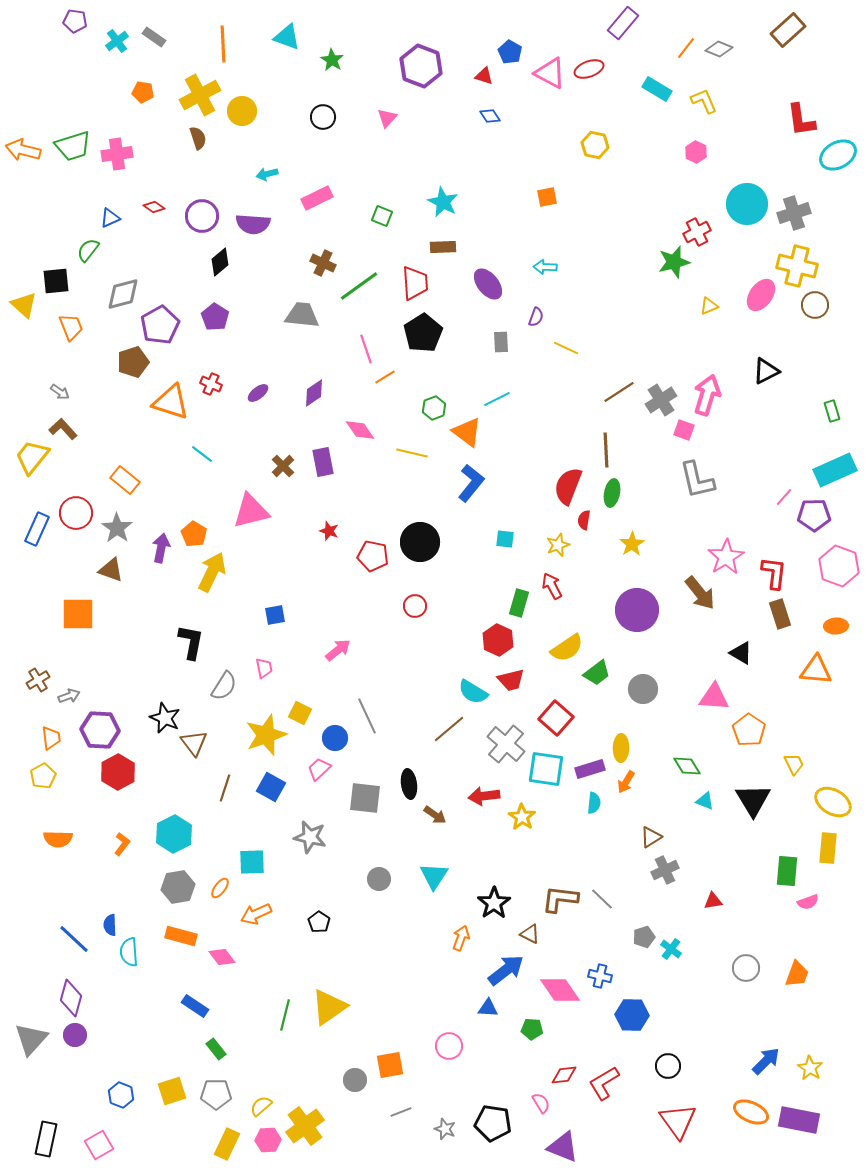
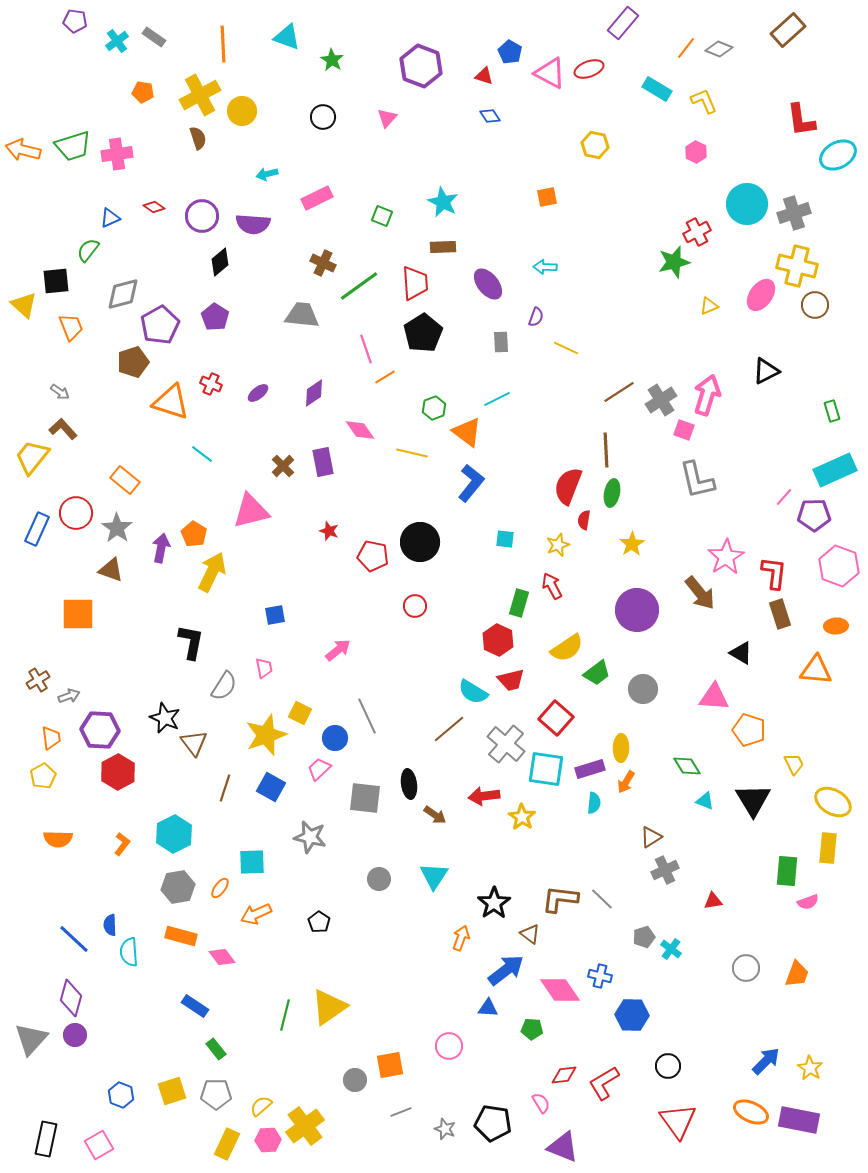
orange pentagon at (749, 730): rotated 16 degrees counterclockwise
brown triangle at (530, 934): rotated 10 degrees clockwise
